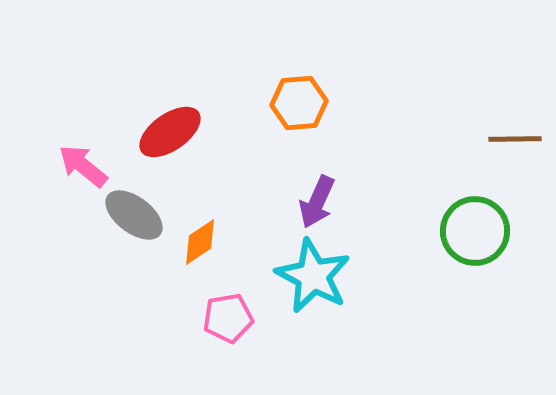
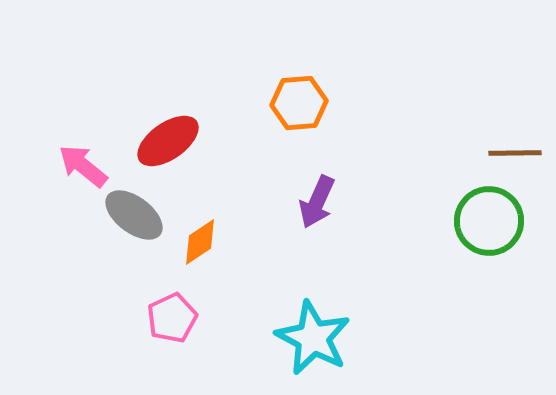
red ellipse: moved 2 px left, 9 px down
brown line: moved 14 px down
green circle: moved 14 px right, 10 px up
cyan star: moved 62 px down
pink pentagon: moved 56 px left; rotated 15 degrees counterclockwise
